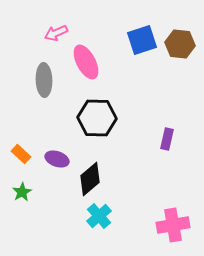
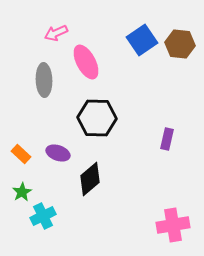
blue square: rotated 16 degrees counterclockwise
purple ellipse: moved 1 px right, 6 px up
cyan cross: moved 56 px left; rotated 15 degrees clockwise
